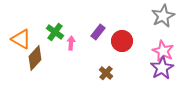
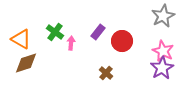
brown diamond: moved 9 px left, 5 px down; rotated 30 degrees clockwise
